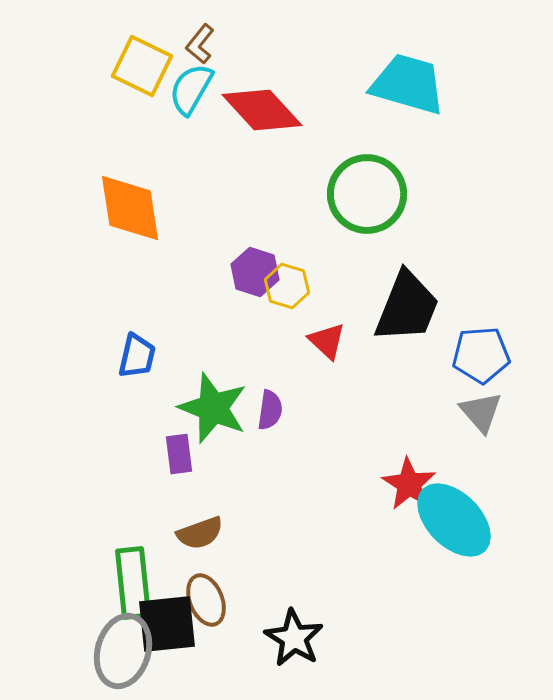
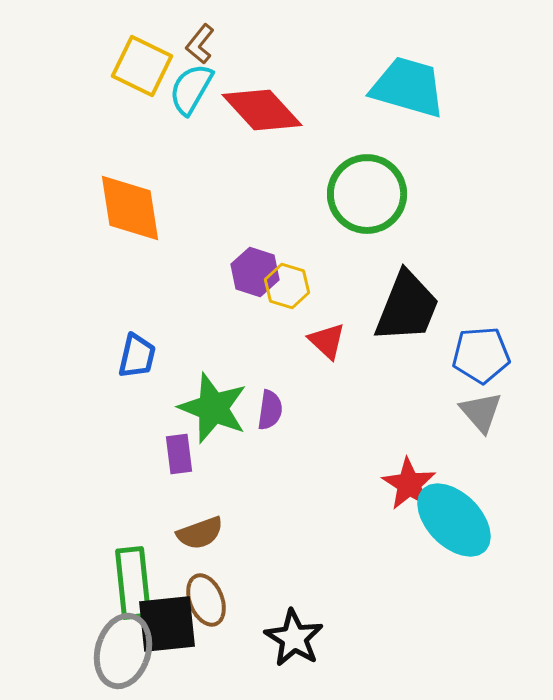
cyan trapezoid: moved 3 px down
